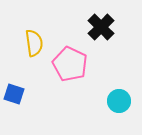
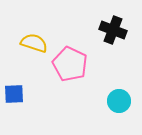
black cross: moved 12 px right, 3 px down; rotated 24 degrees counterclockwise
yellow semicircle: rotated 64 degrees counterclockwise
blue square: rotated 20 degrees counterclockwise
